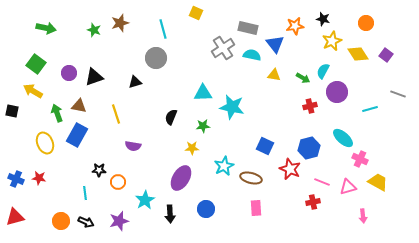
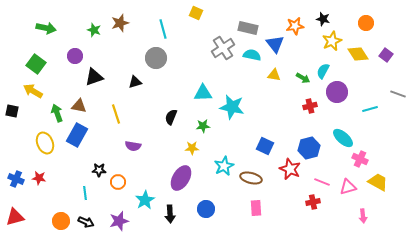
purple circle at (69, 73): moved 6 px right, 17 px up
